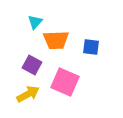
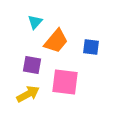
orange trapezoid: moved 1 px down; rotated 48 degrees counterclockwise
purple square: rotated 18 degrees counterclockwise
pink square: rotated 16 degrees counterclockwise
